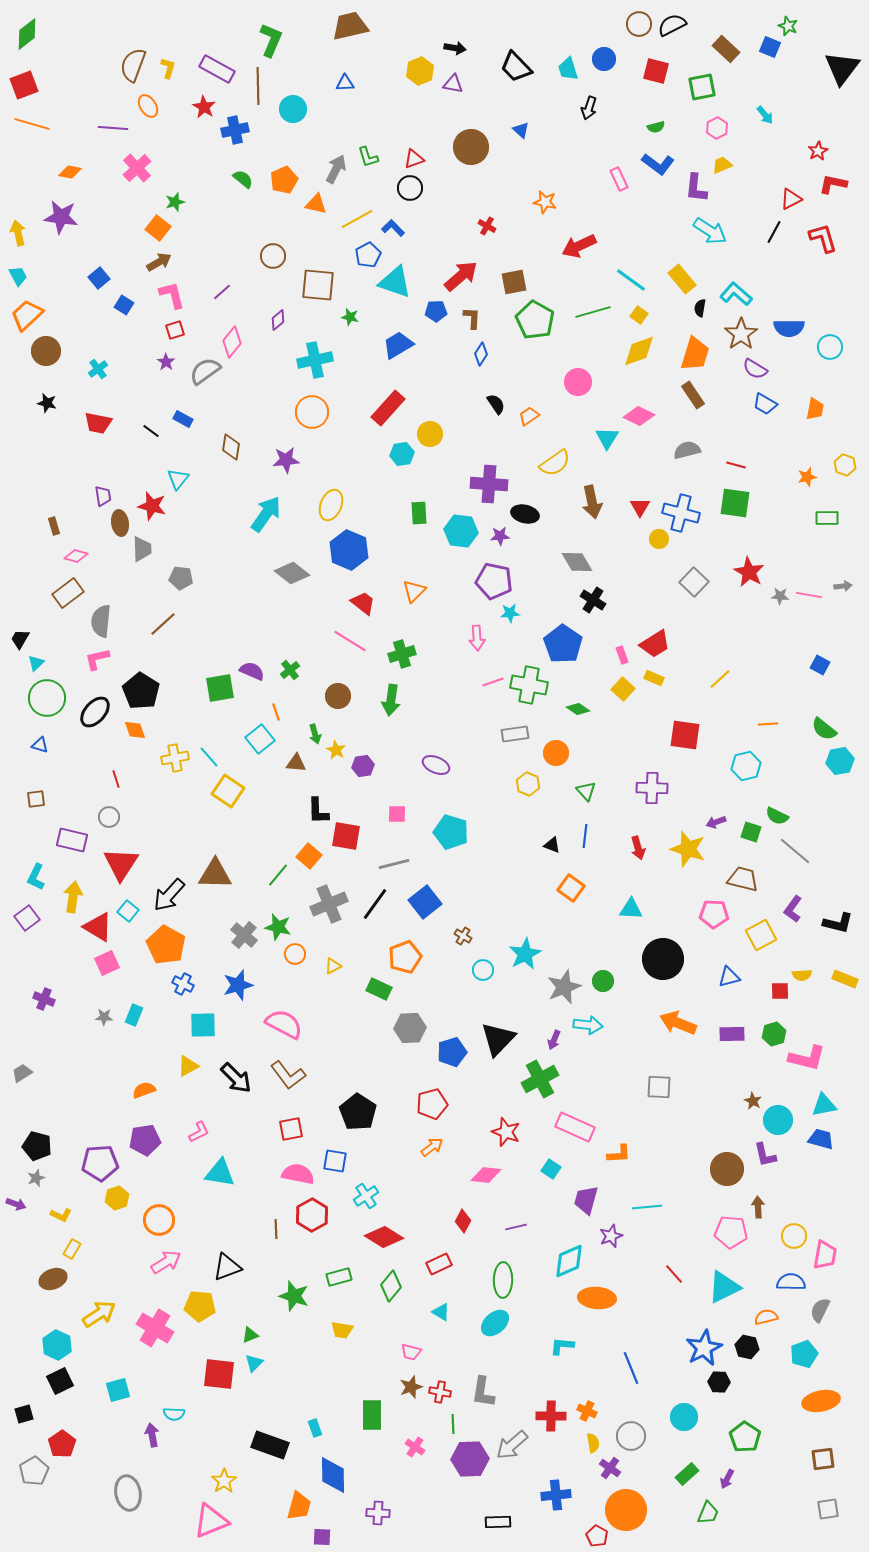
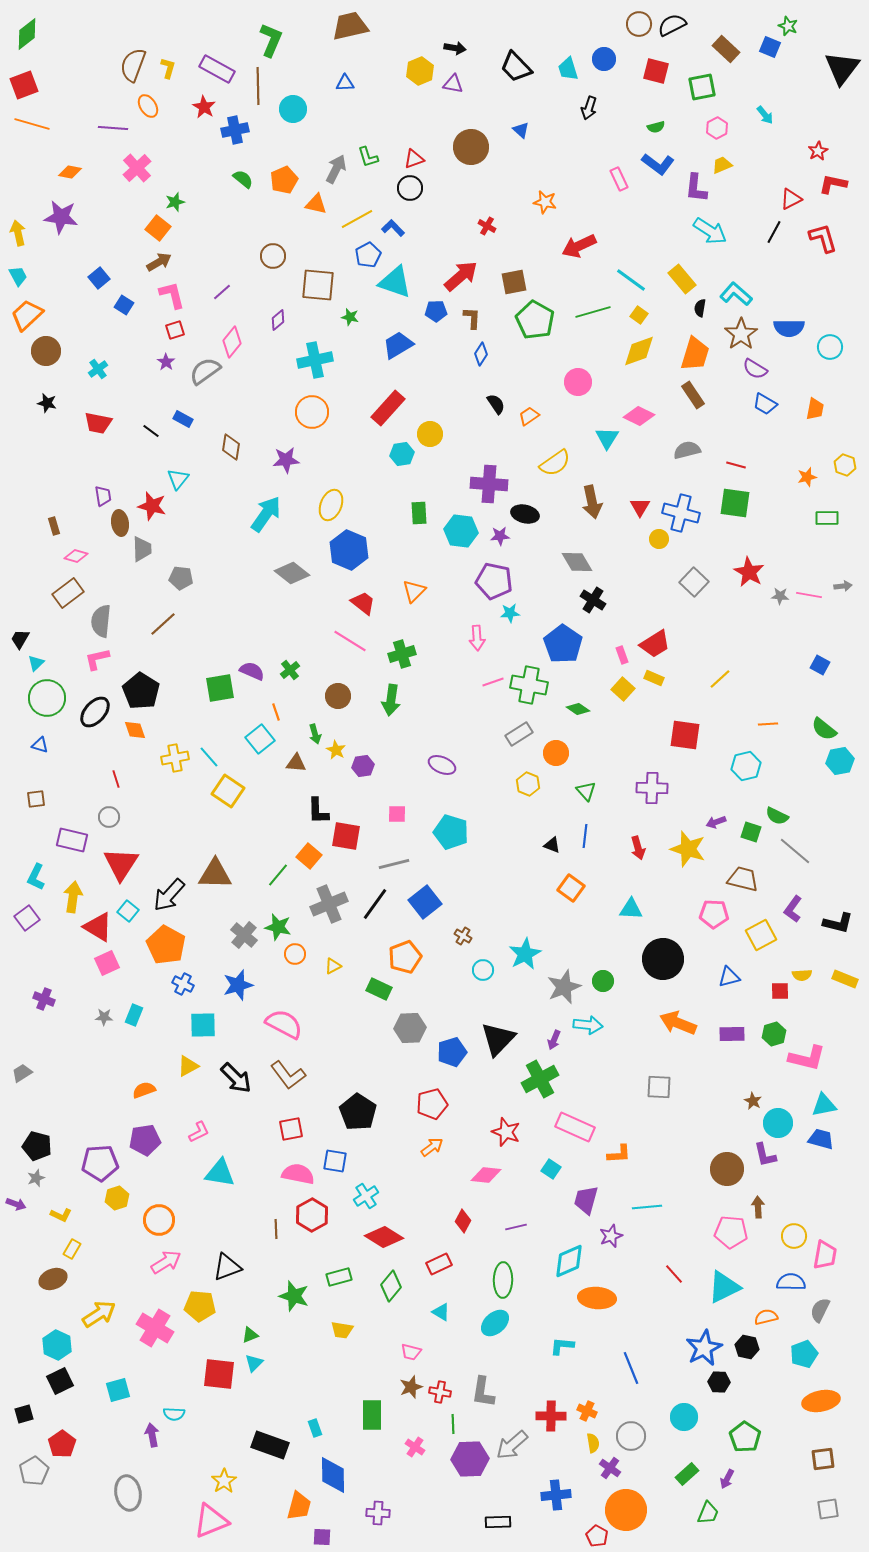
gray rectangle at (515, 734): moved 4 px right; rotated 24 degrees counterclockwise
purple ellipse at (436, 765): moved 6 px right
cyan circle at (778, 1120): moved 3 px down
